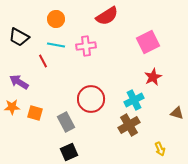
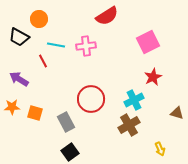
orange circle: moved 17 px left
purple arrow: moved 3 px up
black square: moved 1 px right; rotated 12 degrees counterclockwise
